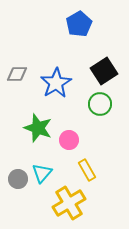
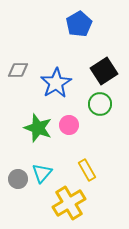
gray diamond: moved 1 px right, 4 px up
pink circle: moved 15 px up
